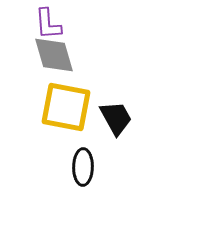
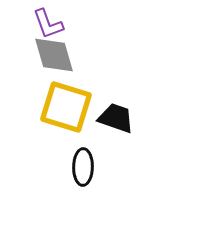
purple L-shape: rotated 16 degrees counterclockwise
yellow square: rotated 6 degrees clockwise
black trapezoid: rotated 42 degrees counterclockwise
